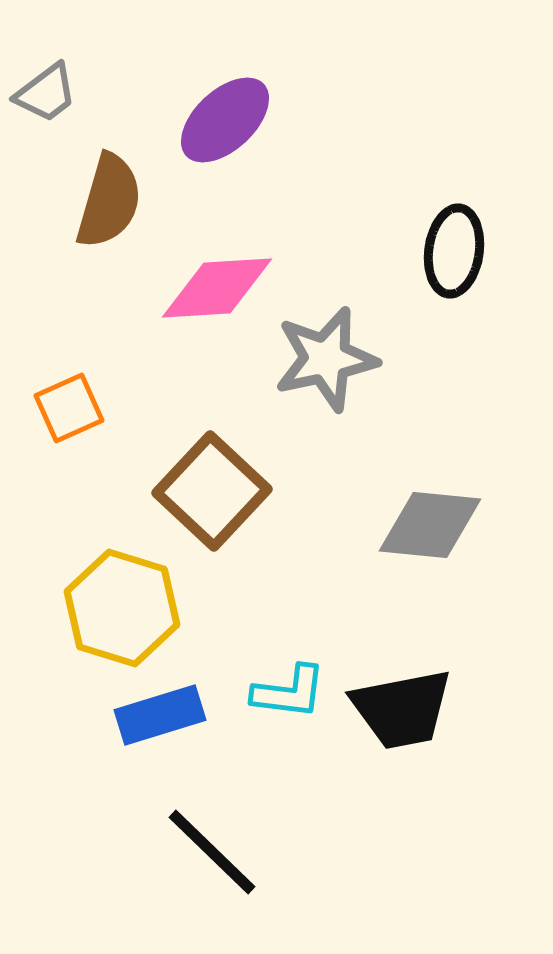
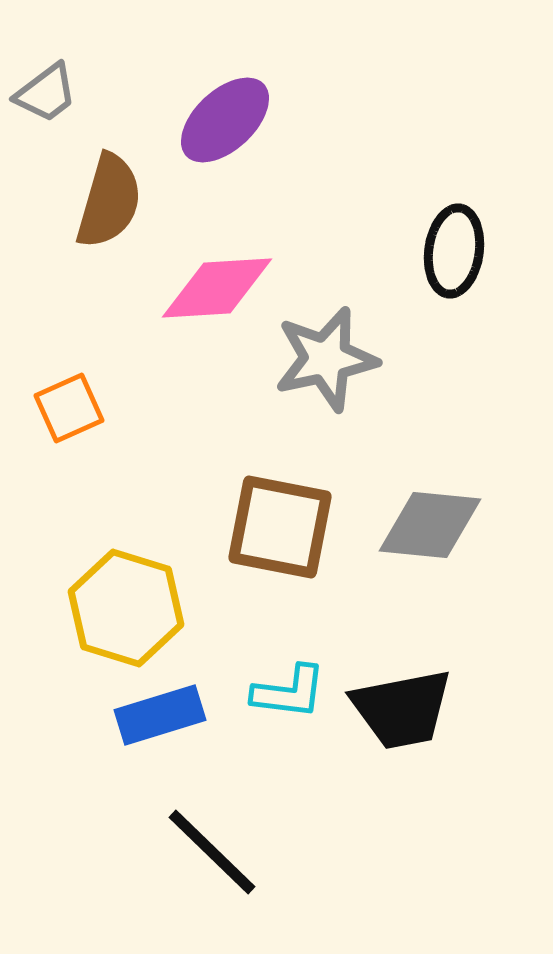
brown square: moved 68 px right, 36 px down; rotated 32 degrees counterclockwise
yellow hexagon: moved 4 px right
